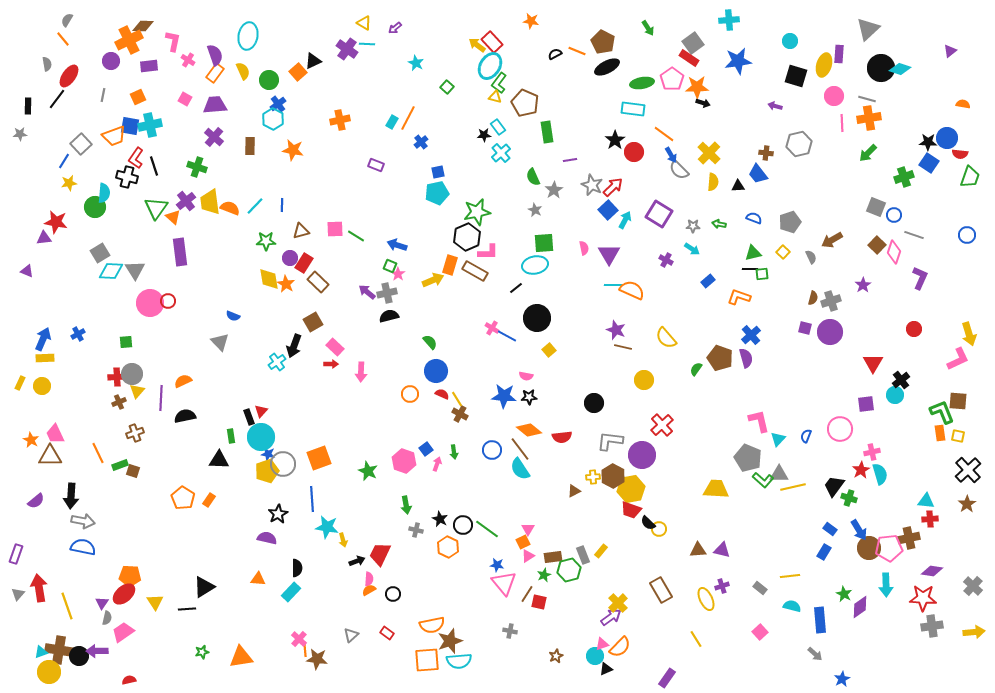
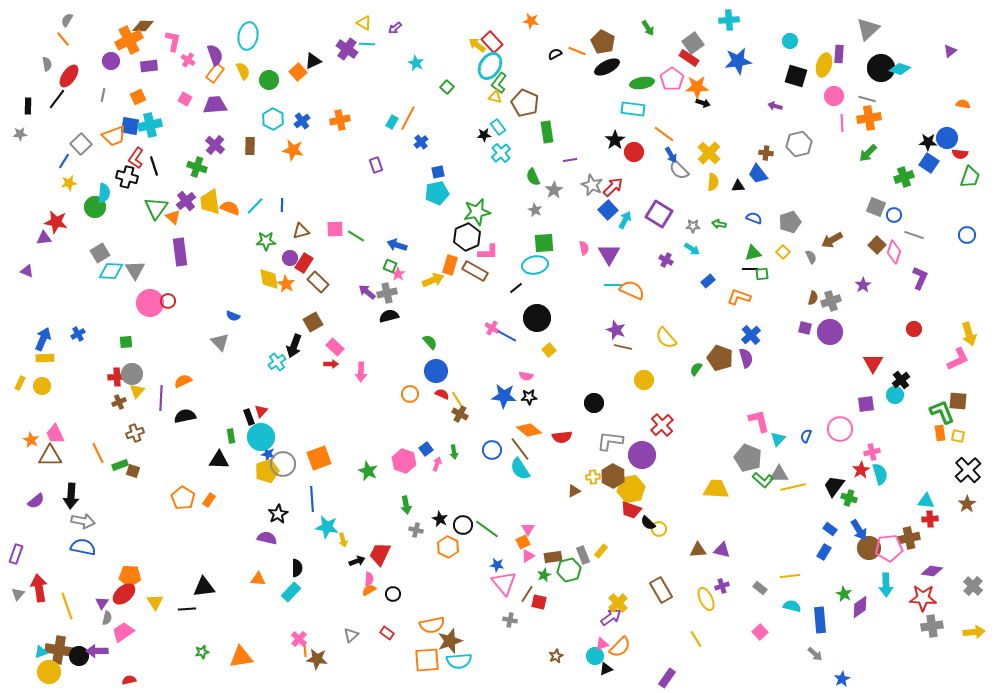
blue cross at (278, 104): moved 24 px right, 17 px down
purple cross at (214, 137): moved 1 px right, 8 px down
purple rectangle at (376, 165): rotated 49 degrees clockwise
black triangle at (204, 587): rotated 25 degrees clockwise
gray cross at (510, 631): moved 11 px up
